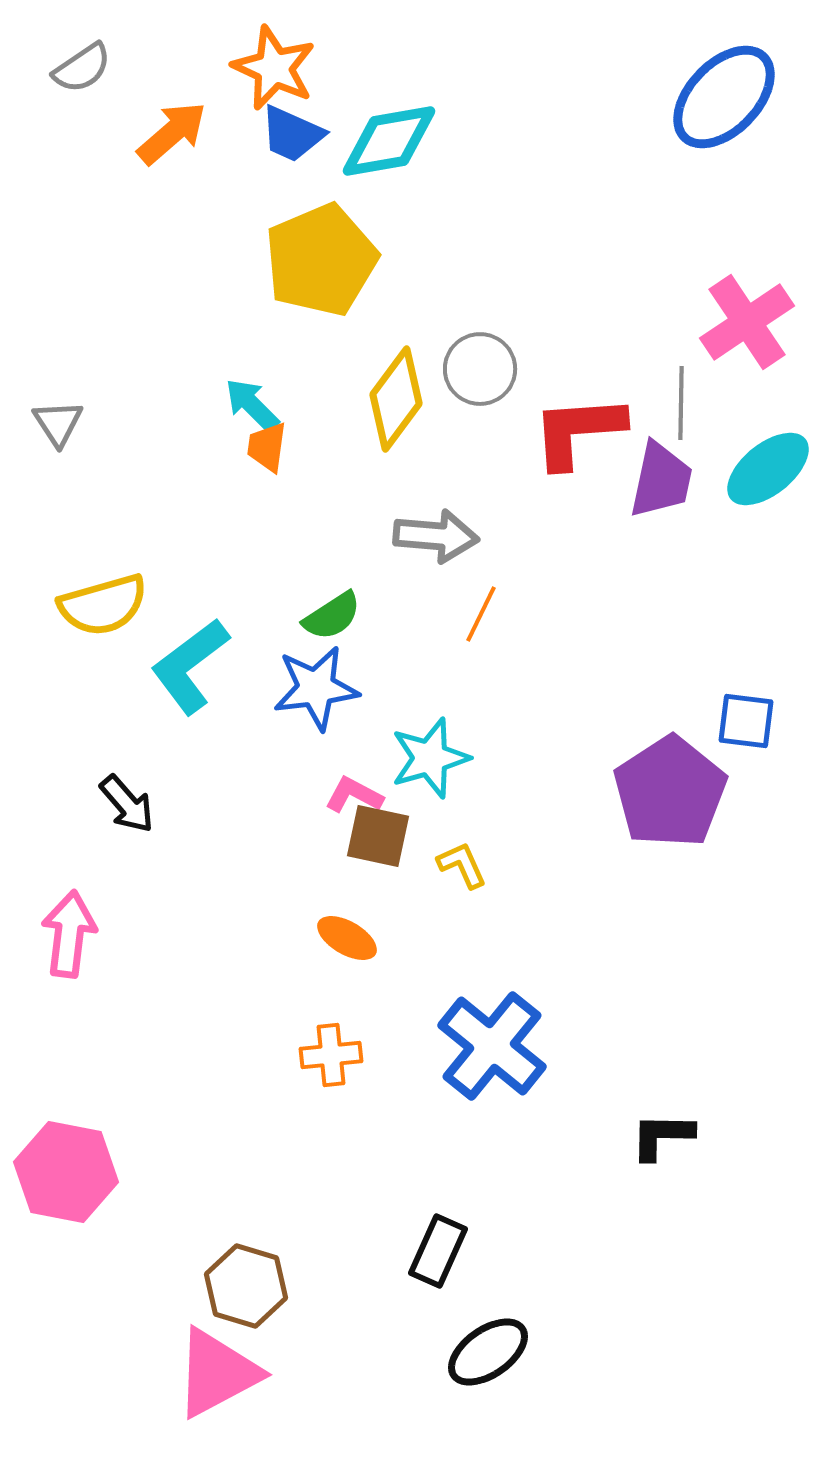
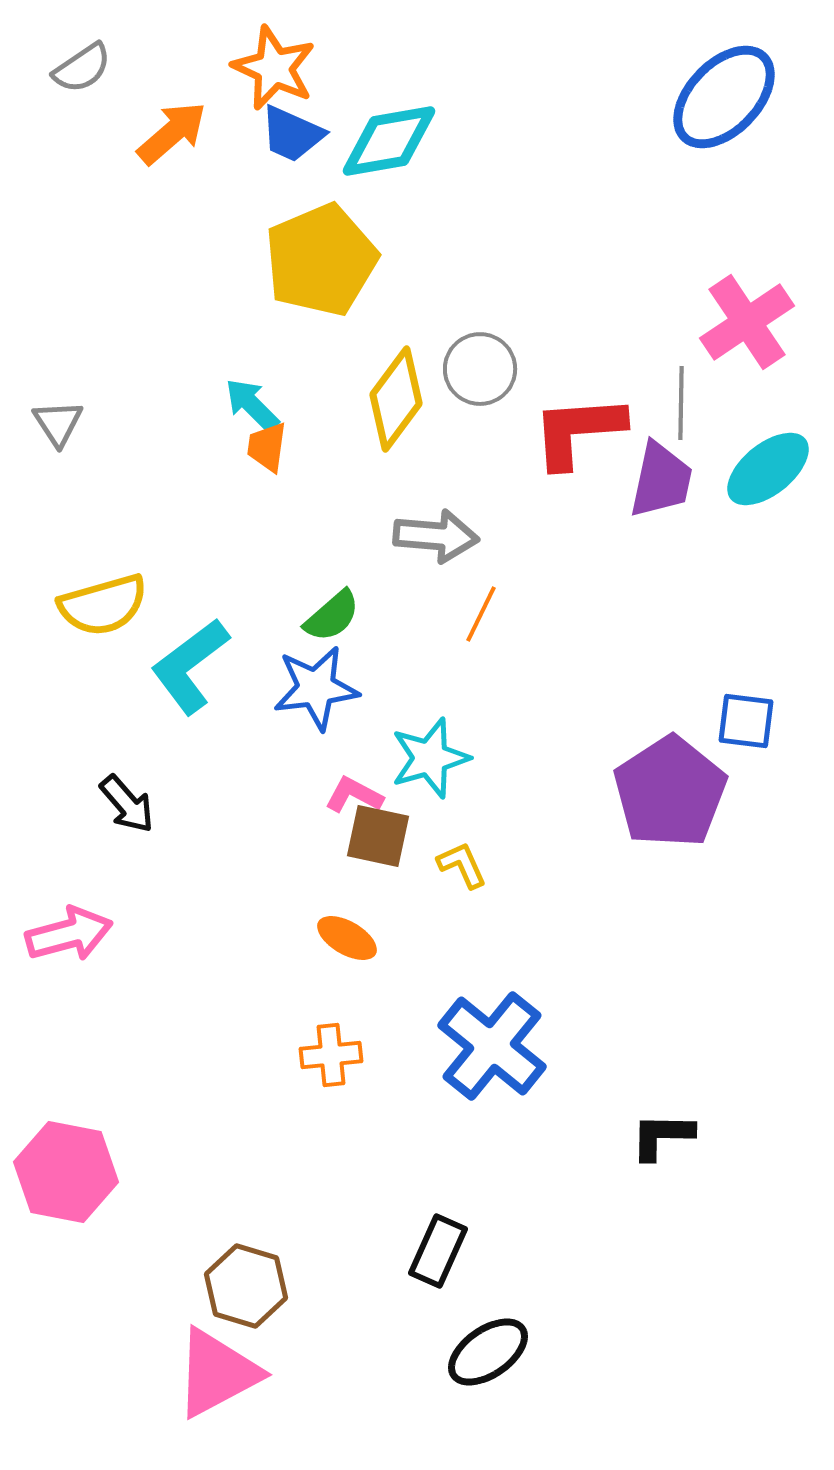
green semicircle: rotated 8 degrees counterclockwise
pink arrow: rotated 68 degrees clockwise
